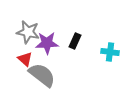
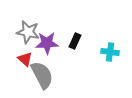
gray semicircle: rotated 24 degrees clockwise
